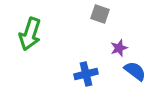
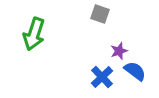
green arrow: moved 4 px right
purple star: moved 3 px down
blue cross: moved 16 px right, 3 px down; rotated 30 degrees counterclockwise
